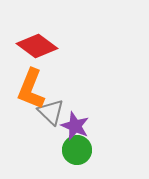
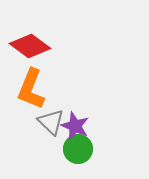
red diamond: moved 7 px left
gray triangle: moved 10 px down
green circle: moved 1 px right, 1 px up
